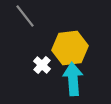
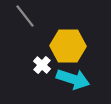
yellow hexagon: moved 2 px left, 2 px up; rotated 8 degrees clockwise
cyan arrow: rotated 112 degrees clockwise
